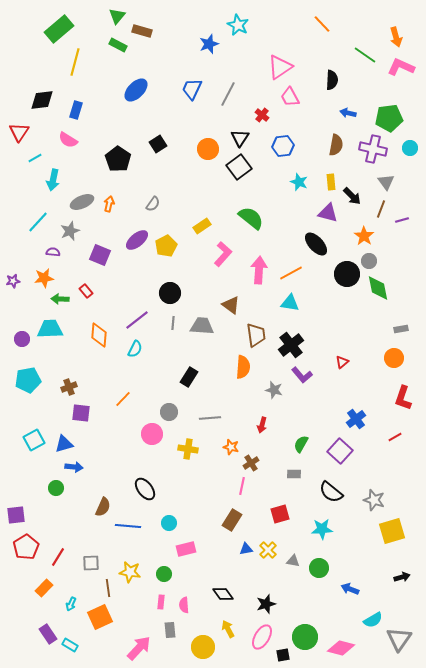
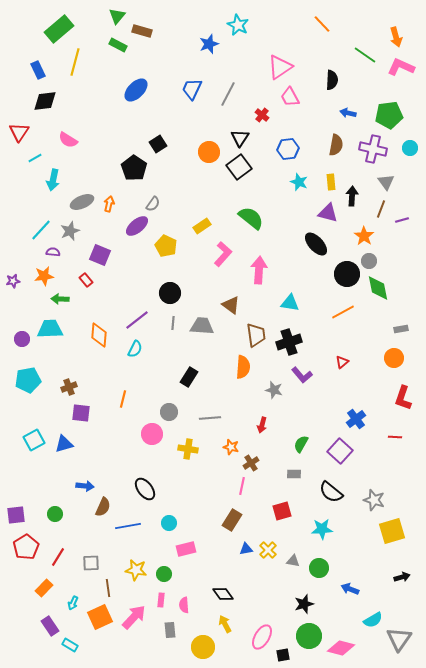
black diamond at (42, 100): moved 3 px right, 1 px down
blue rectangle at (76, 110): moved 38 px left, 40 px up; rotated 42 degrees counterclockwise
green pentagon at (389, 118): moved 3 px up
blue hexagon at (283, 146): moved 5 px right, 3 px down
orange circle at (208, 149): moved 1 px right, 3 px down
black pentagon at (118, 159): moved 16 px right, 9 px down
black arrow at (352, 196): rotated 132 degrees counterclockwise
cyan line at (38, 222): moved 3 px right, 8 px down
purple ellipse at (137, 240): moved 14 px up
yellow pentagon at (166, 246): rotated 20 degrees counterclockwise
orange line at (291, 273): moved 52 px right, 39 px down
orange star at (44, 278): moved 2 px up
red rectangle at (86, 291): moved 11 px up
black cross at (291, 345): moved 2 px left, 3 px up; rotated 20 degrees clockwise
orange line at (123, 399): rotated 30 degrees counterclockwise
red line at (395, 437): rotated 32 degrees clockwise
blue arrow at (74, 467): moved 11 px right, 19 px down
green circle at (56, 488): moved 1 px left, 26 px down
red square at (280, 514): moved 2 px right, 3 px up
blue line at (128, 526): rotated 15 degrees counterclockwise
yellow star at (130, 572): moved 6 px right, 2 px up
pink rectangle at (161, 602): moved 2 px up
cyan arrow at (71, 604): moved 2 px right, 1 px up
black star at (266, 604): moved 38 px right
yellow arrow at (228, 629): moved 3 px left, 5 px up
purple rectangle at (48, 634): moved 2 px right, 8 px up
green circle at (305, 637): moved 4 px right, 1 px up
pink arrow at (139, 648): moved 5 px left, 31 px up
